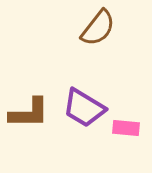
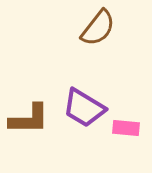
brown L-shape: moved 6 px down
